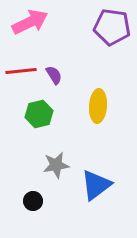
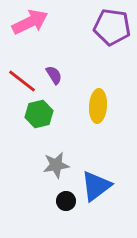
red line: moved 1 px right, 10 px down; rotated 44 degrees clockwise
blue triangle: moved 1 px down
black circle: moved 33 px right
